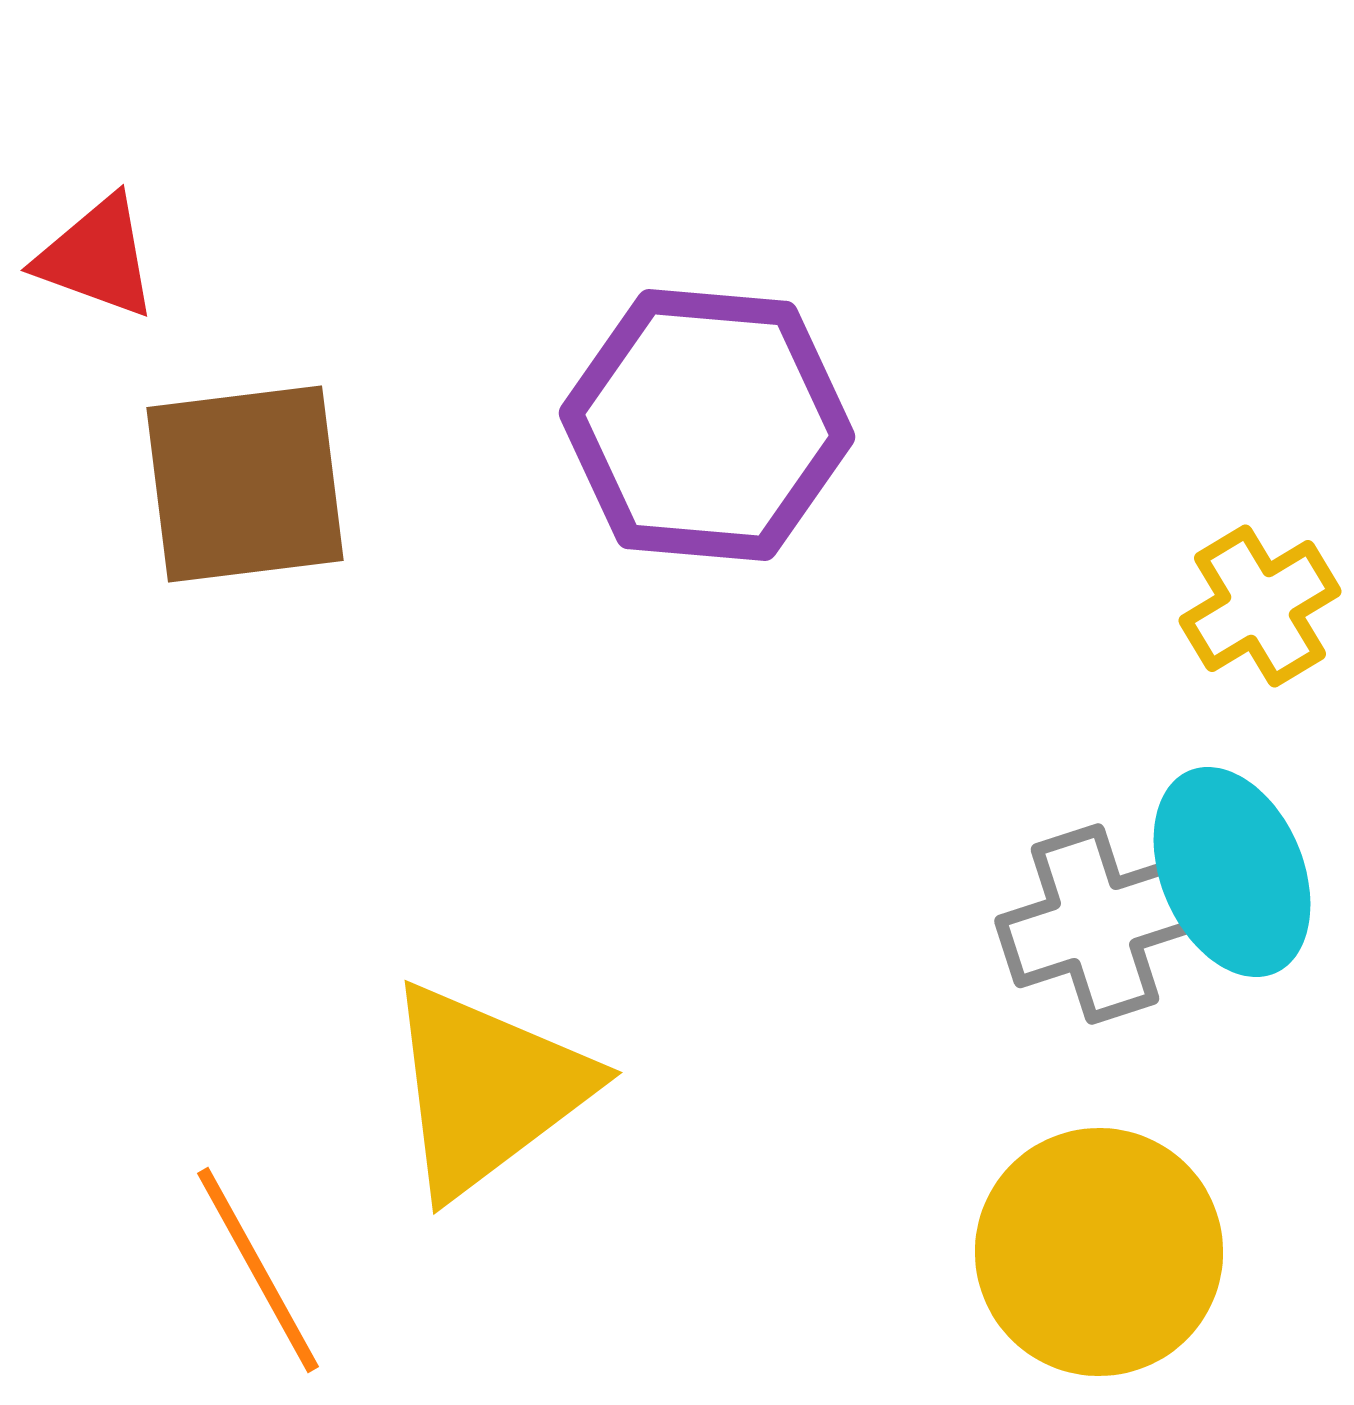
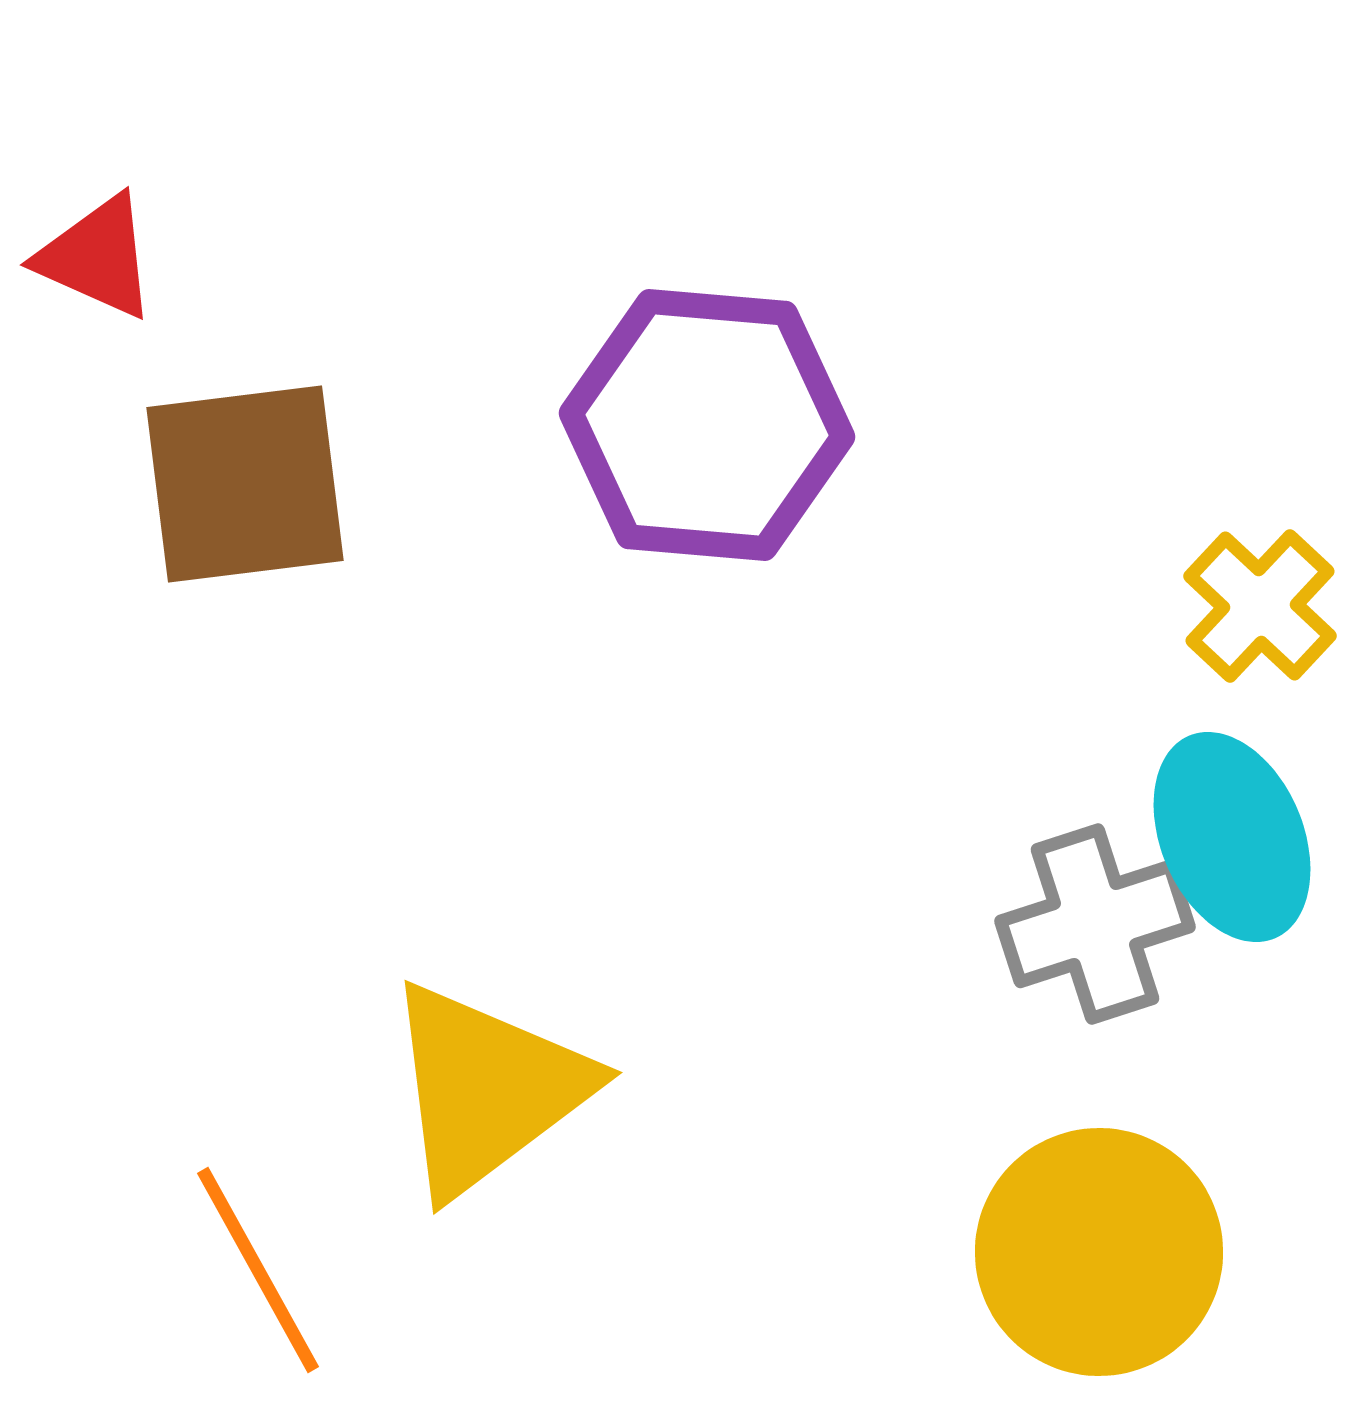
red triangle: rotated 4 degrees clockwise
yellow cross: rotated 16 degrees counterclockwise
cyan ellipse: moved 35 px up
